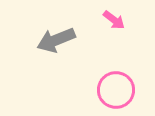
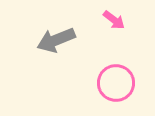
pink circle: moved 7 px up
